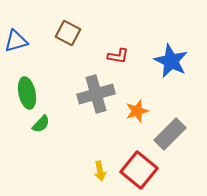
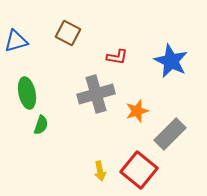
red L-shape: moved 1 px left, 1 px down
green semicircle: moved 1 px down; rotated 24 degrees counterclockwise
